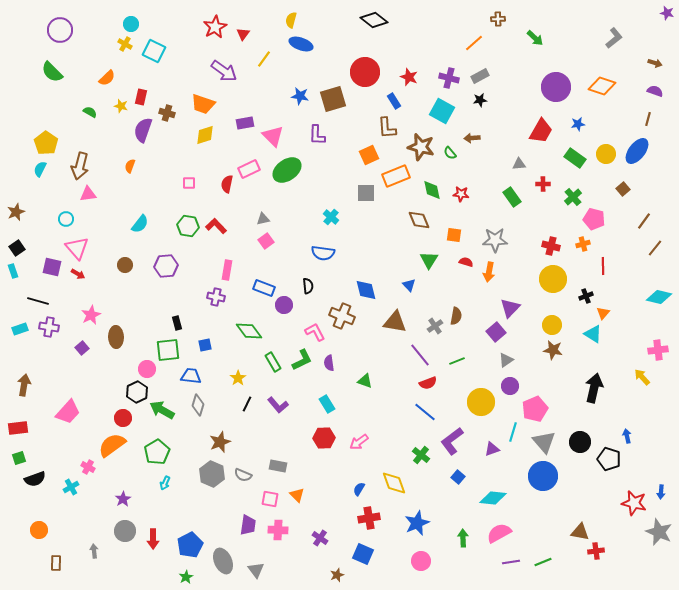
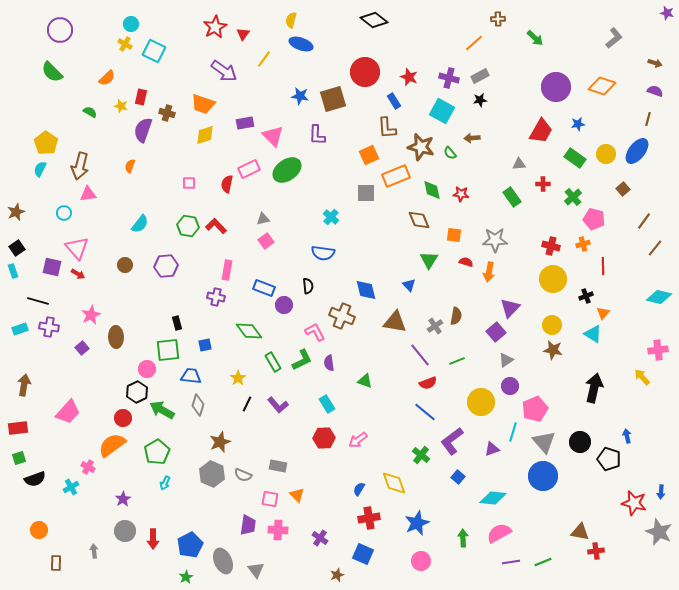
cyan circle at (66, 219): moved 2 px left, 6 px up
pink arrow at (359, 442): moved 1 px left, 2 px up
